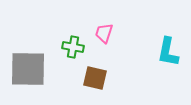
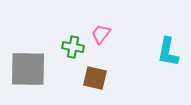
pink trapezoid: moved 3 px left, 1 px down; rotated 20 degrees clockwise
